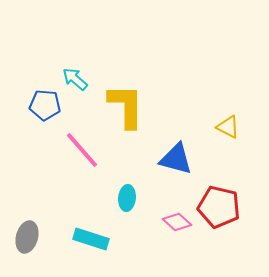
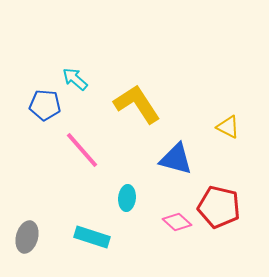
yellow L-shape: moved 11 px right, 2 px up; rotated 33 degrees counterclockwise
cyan rectangle: moved 1 px right, 2 px up
